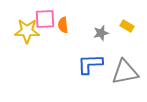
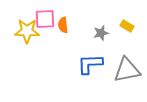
gray triangle: moved 2 px right, 2 px up
